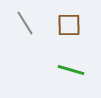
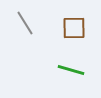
brown square: moved 5 px right, 3 px down
